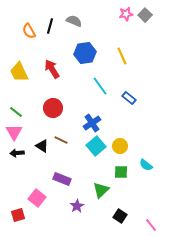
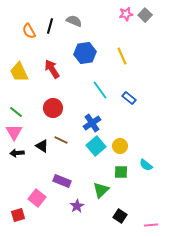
cyan line: moved 4 px down
purple rectangle: moved 2 px down
pink line: rotated 56 degrees counterclockwise
